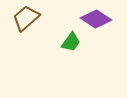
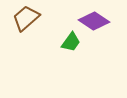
purple diamond: moved 2 px left, 2 px down
